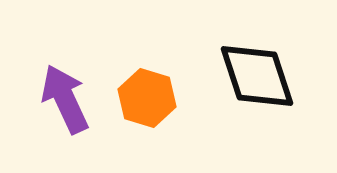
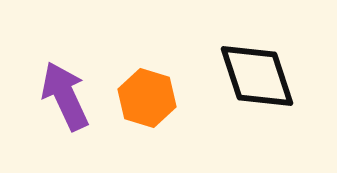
purple arrow: moved 3 px up
